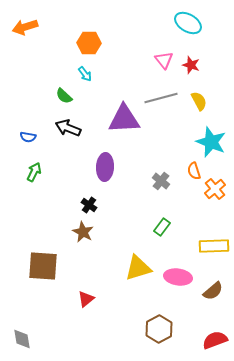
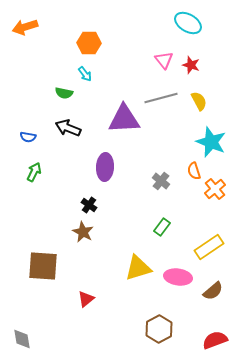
green semicircle: moved 3 px up; rotated 30 degrees counterclockwise
yellow rectangle: moved 5 px left, 1 px down; rotated 32 degrees counterclockwise
